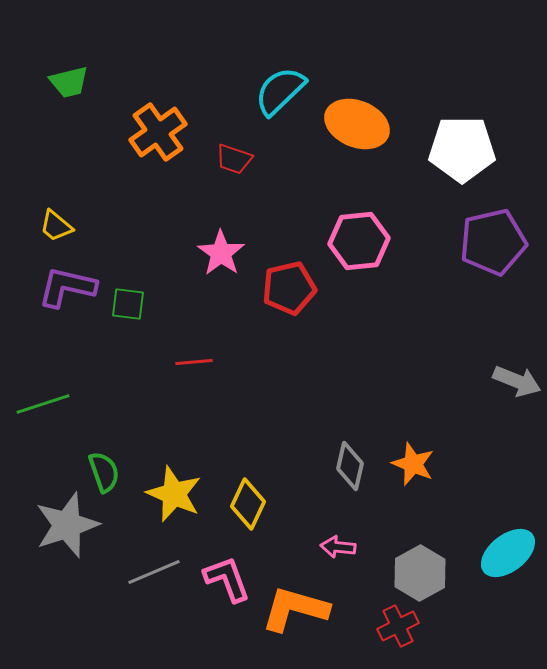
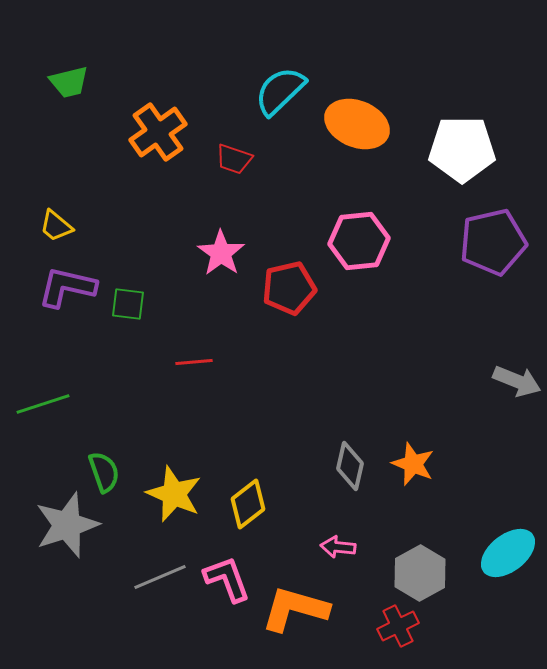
yellow diamond: rotated 27 degrees clockwise
gray line: moved 6 px right, 5 px down
